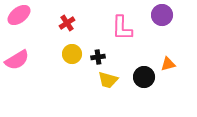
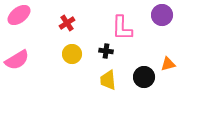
black cross: moved 8 px right, 6 px up; rotated 16 degrees clockwise
yellow trapezoid: rotated 70 degrees clockwise
